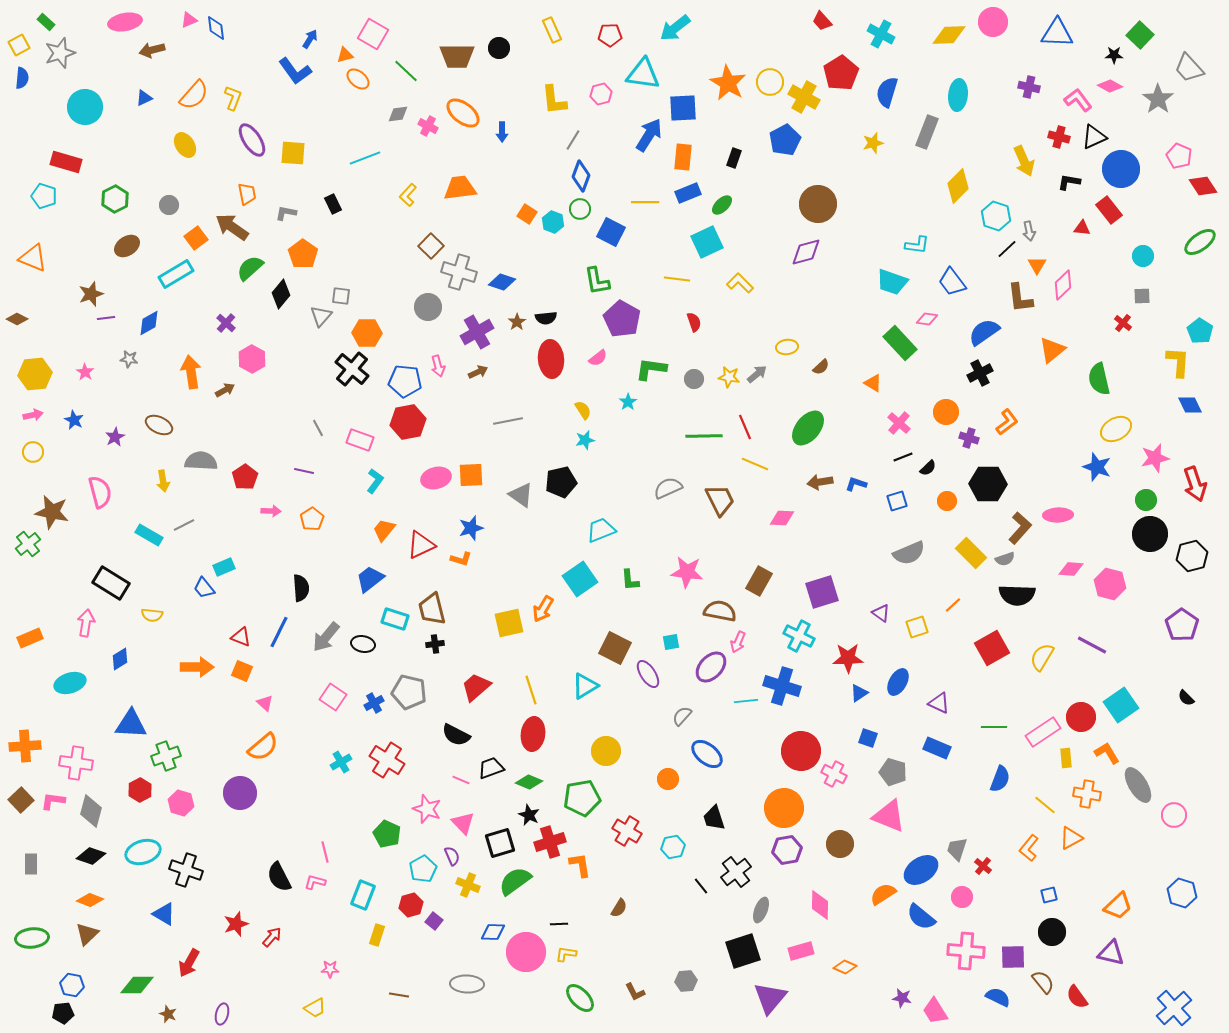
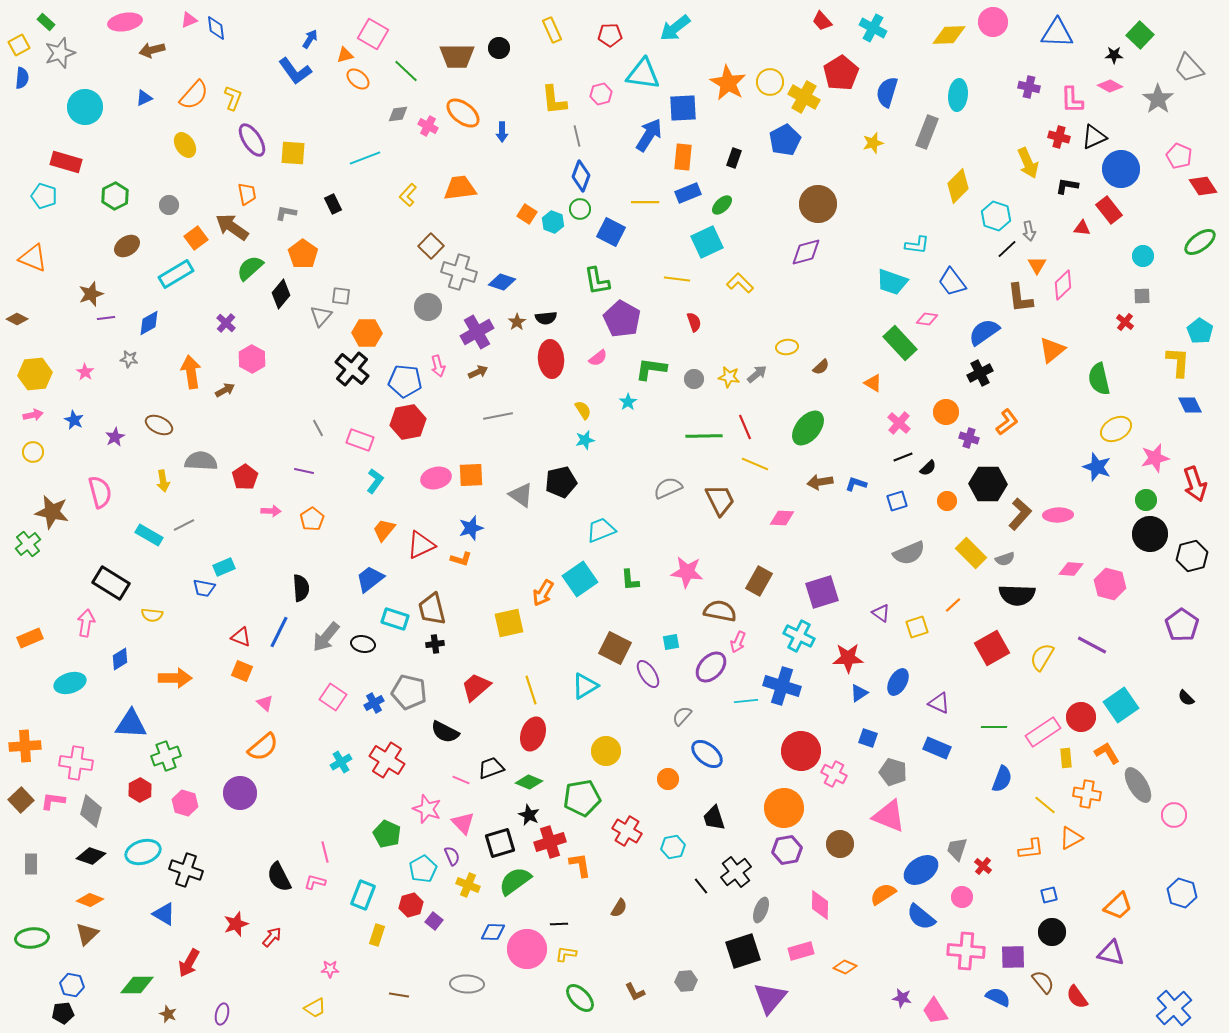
cyan cross at (881, 34): moved 8 px left, 6 px up
pink L-shape at (1078, 100): moved 6 px left; rotated 144 degrees counterclockwise
gray line at (573, 140): moved 4 px right, 4 px up; rotated 45 degrees counterclockwise
yellow arrow at (1024, 161): moved 4 px right, 2 px down
black L-shape at (1069, 182): moved 2 px left, 4 px down
green hexagon at (115, 199): moved 3 px up
red cross at (1123, 323): moved 2 px right, 1 px up
gray line at (508, 421): moved 10 px left, 5 px up
brown L-shape at (1020, 528): moved 14 px up
blue trapezoid at (204, 588): rotated 40 degrees counterclockwise
orange arrow at (543, 609): moved 16 px up
orange arrow at (197, 667): moved 22 px left, 11 px down
red ellipse at (533, 734): rotated 12 degrees clockwise
black semicircle at (456, 735): moved 11 px left, 3 px up
blue semicircle at (1000, 779): moved 2 px right
pink hexagon at (181, 803): moved 4 px right
orange L-shape at (1029, 848): moved 2 px right, 1 px down; rotated 136 degrees counterclockwise
pink circle at (526, 952): moved 1 px right, 3 px up
